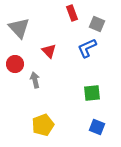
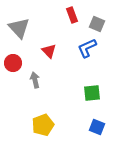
red rectangle: moved 2 px down
red circle: moved 2 px left, 1 px up
